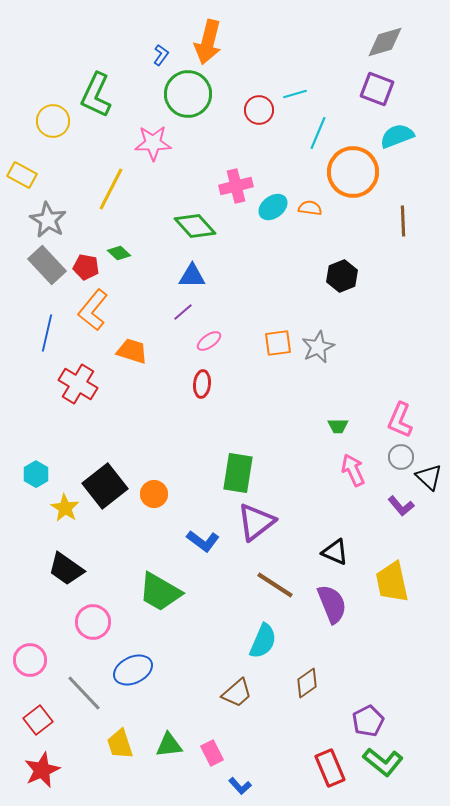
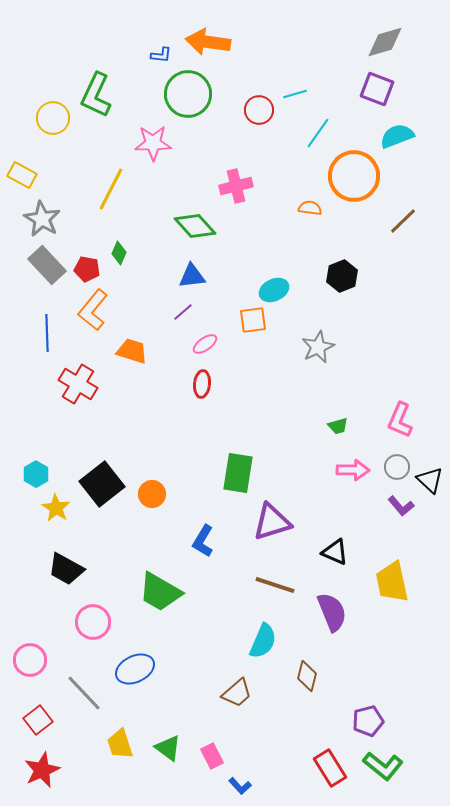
orange arrow at (208, 42): rotated 84 degrees clockwise
blue L-shape at (161, 55): rotated 60 degrees clockwise
yellow circle at (53, 121): moved 3 px up
cyan line at (318, 133): rotated 12 degrees clockwise
orange circle at (353, 172): moved 1 px right, 4 px down
cyan ellipse at (273, 207): moved 1 px right, 83 px down; rotated 12 degrees clockwise
gray star at (48, 220): moved 6 px left, 1 px up
brown line at (403, 221): rotated 48 degrees clockwise
green diamond at (119, 253): rotated 70 degrees clockwise
red pentagon at (86, 267): moved 1 px right, 2 px down
blue triangle at (192, 276): rotated 8 degrees counterclockwise
blue line at (47, 333): rotated 15 degrees counterclockwise
pink ellipse at (209, 341): moved 4 px left, 3 px down
orange square at (278, 343): moved 25 px left, 23 px up
green trapezoid at (338, 426): rotated 15 degrees counterclockwise
gray circle at (401, 457): moved 4 px left, 10 px down
pink arrow at (353, 470): rotated 116 degrees clockwise
black triangle at (429, 477): moved 1 px right, 3 px down
black square at (105, 486): moved 3 px left, 2 px up
orange circle at (154, 494): moved 2 px left
yellow star at (65, 508): moved 9 px left
purple triangle at (256, 522): moved 16 px right; rotated 21 degrees clockwise
blue L-shape at (203, 541): rotated 84 degrees clockwise
black trapezoid at (66, 569): rotated 6 degrees counterclockwise
brown line at (275, 585): rotated 15 degrees counterclockwise
purple semicircle at (332, 604): moved 8 px down
blue ellipse at (133, 670): moved 2 px right, 1 px up
brown diamond at (307, 683): moved 7 px up; rotated 40 degrees counterclockwise
purple pentagon at (368, 721): rotated 12 degrees clockwise
green triangle at (169, 745): moved 1 px left, 3 px down; rotated 44 degrees clockwise
pink rectangle at (212, 753): moved 3 px down
green L-shape at (383, 762): moved 4 px down
red rectangle at (330, 768): rotated 9 degrees counterclockwise
